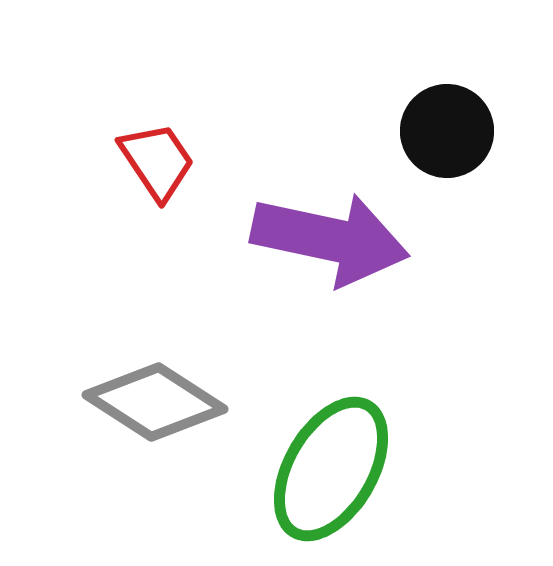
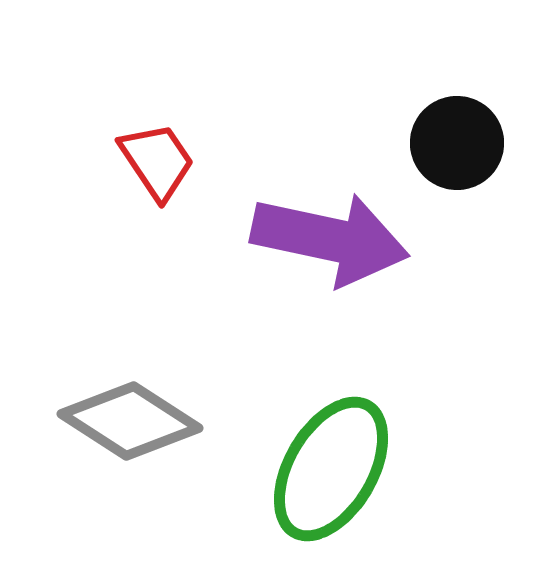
black circle: moved 10 px right, 12 px down
gray diamond: moved 25 px left, 19 px down
